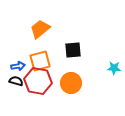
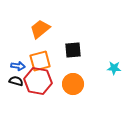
blue arrow: rotated 16 degrees clockwise
orange circle: moved 2 px right, 1 px down
